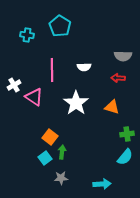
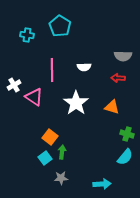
green cross: rotated 24 degrees clockwise
